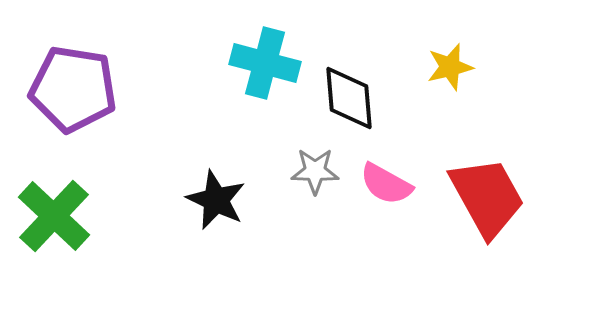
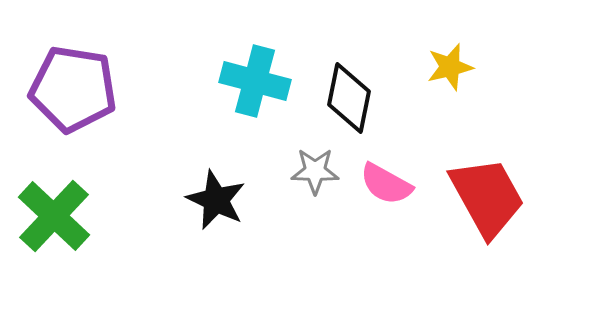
cyan cross: moved 10 px left, 18 px down
black diamond: rotated 16 degrees clockwise
